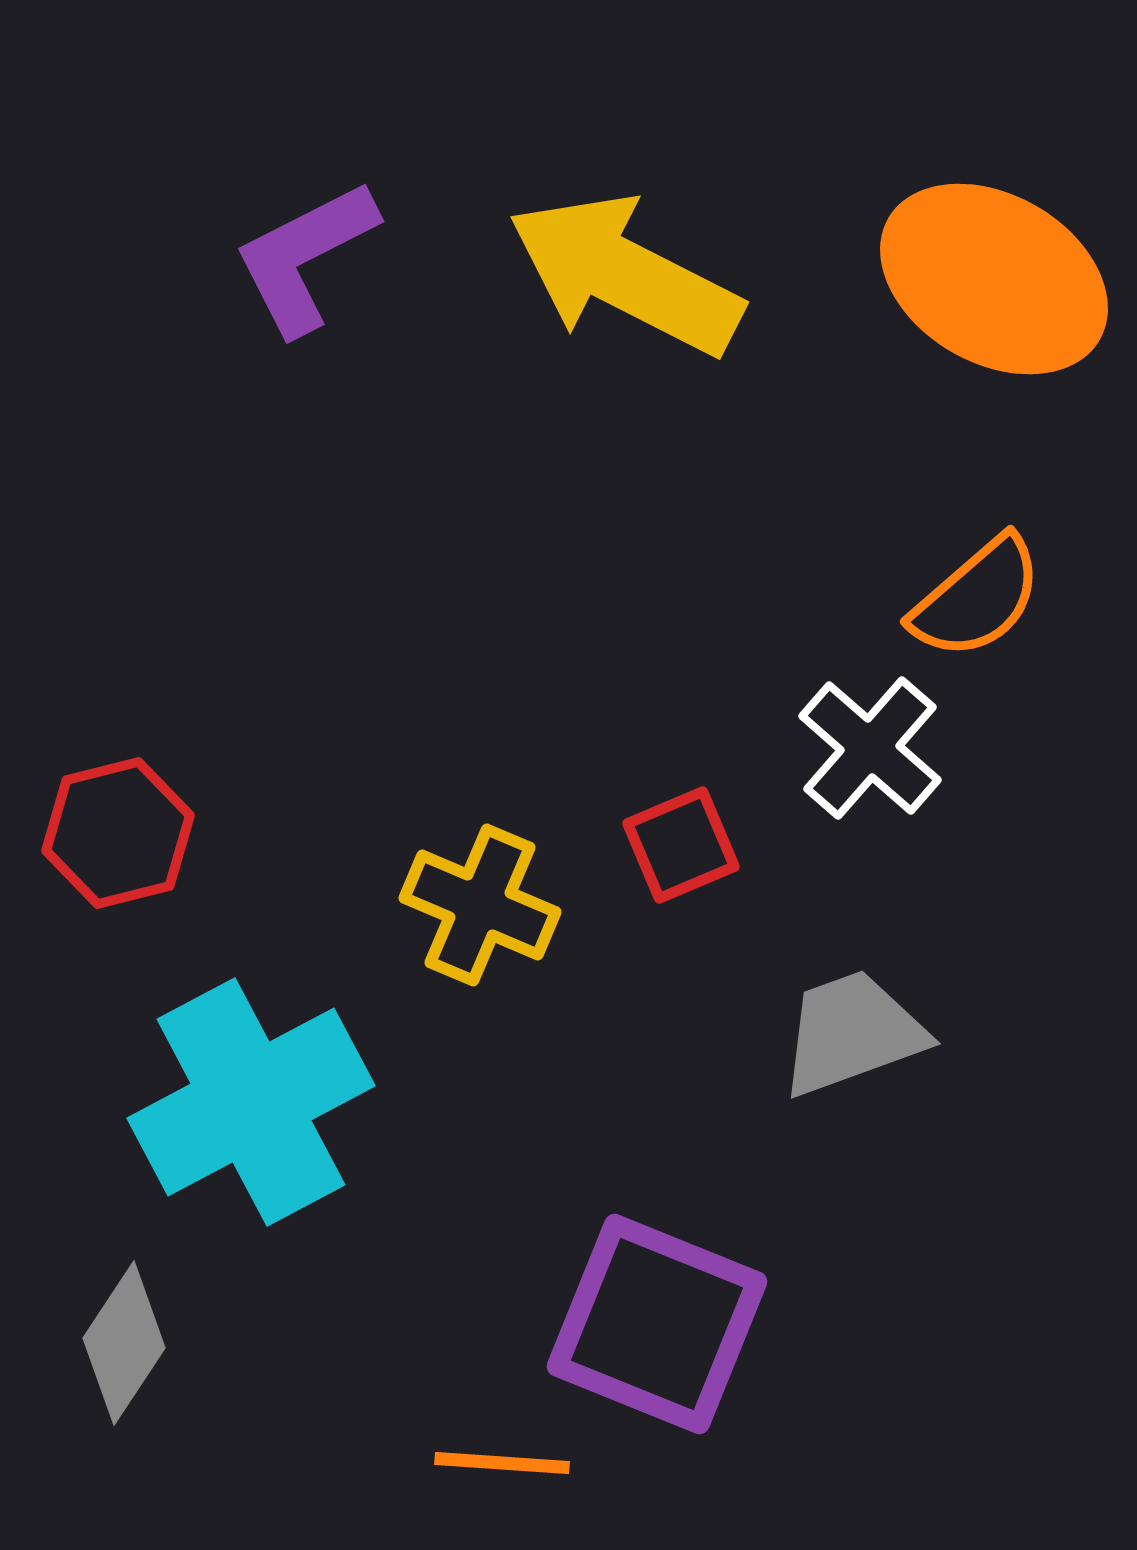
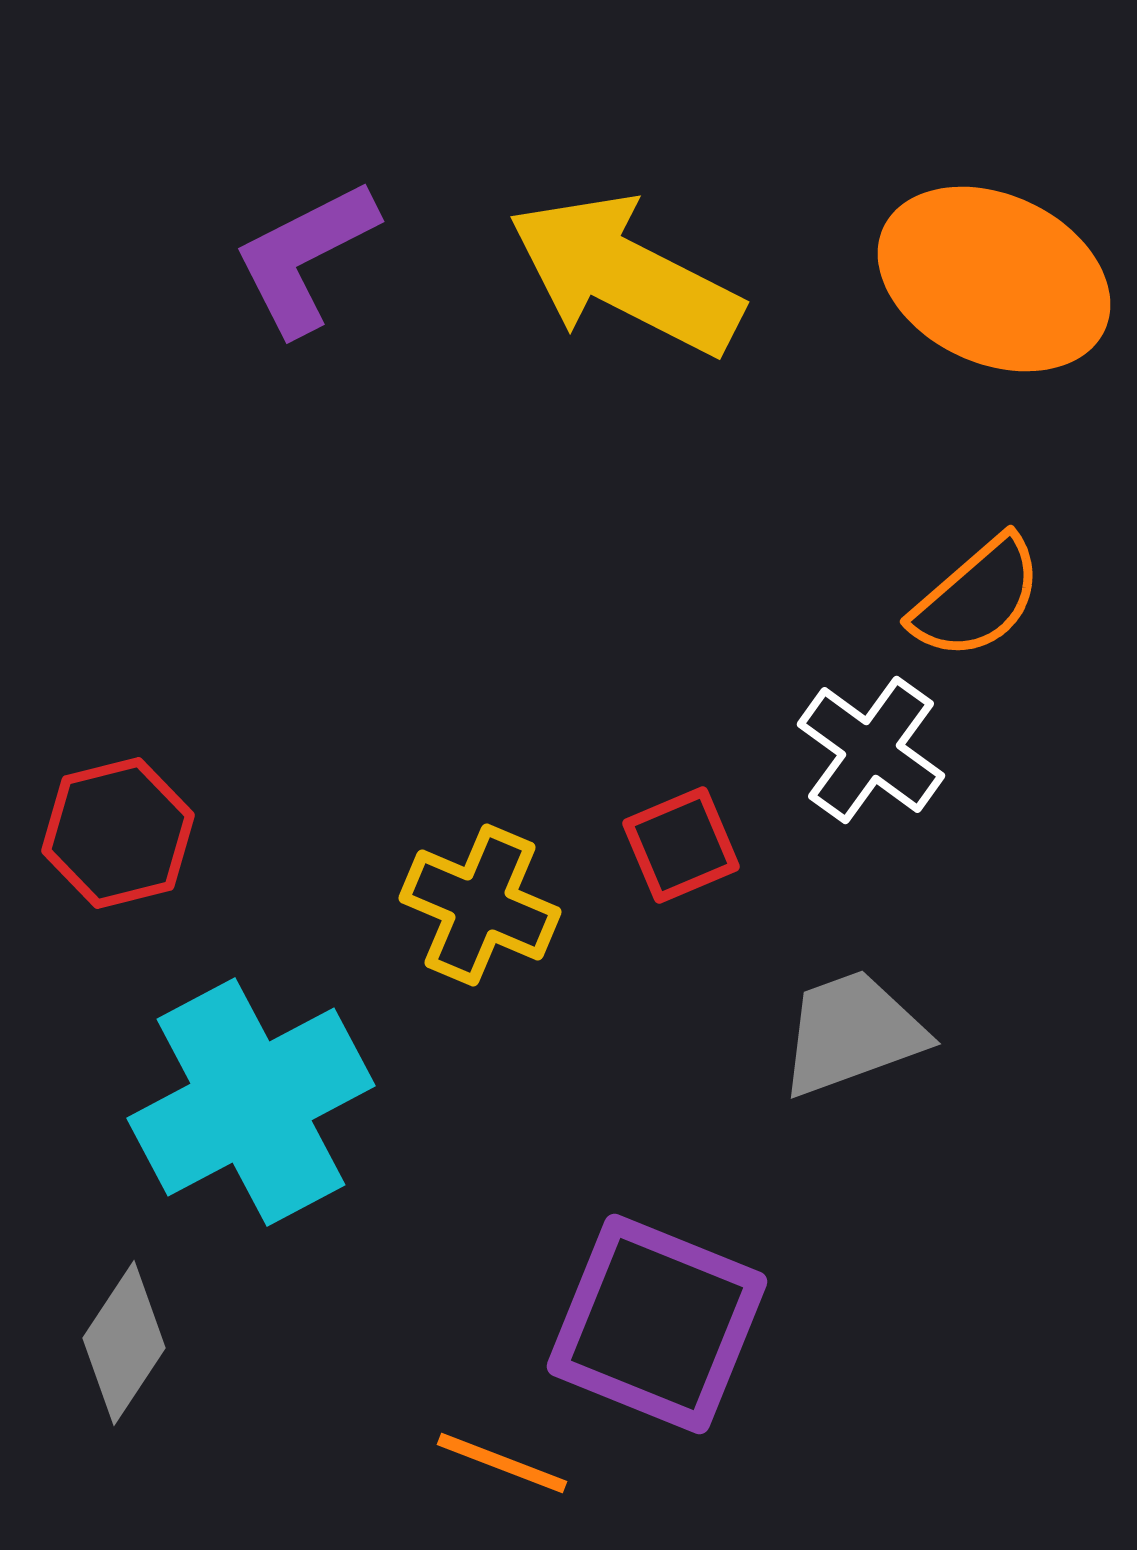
orange ellipse: rotated 5 degrees counterclockwise
white cross: moved 1 px right, 2 px down; rotated 5 degrees counterclockwise
orange line: rotated 17 degrees clockwise
